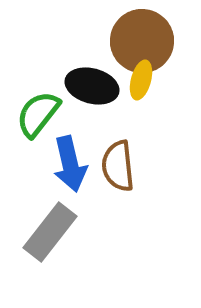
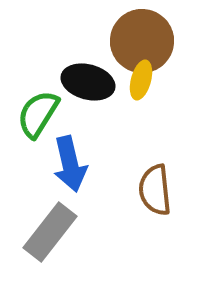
black ellipse: moved 4 px left, 4 px up
green semicircle: rotated 6 degrees counterclockwise
brown semicircle: moved 37 px right, 24 px down
